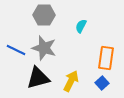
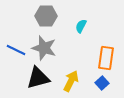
gray hexagon: moved 2 px right, 1 px down
